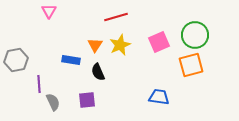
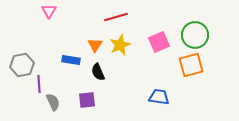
gray hexagon: moved 6 px right, 5 px down
